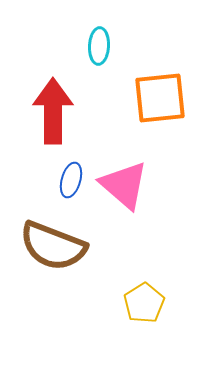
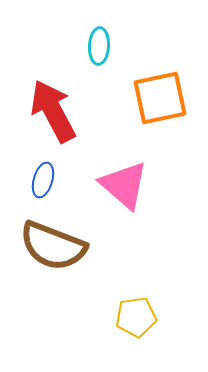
orange square: rotated 6 degrees counterclockwise
red arrow: rotated 28 degrees counterclockwise
blue ellipse: moved 28 px left
yellow pentagon: moved 8 px left, 14 px down; rotated 24 degrees clockwise
